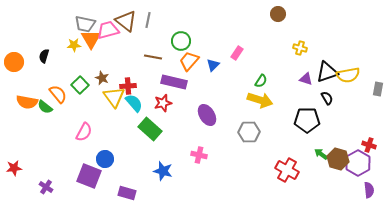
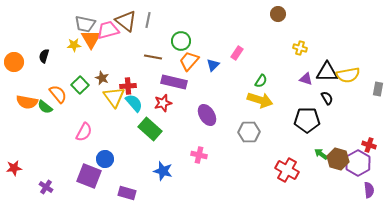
black triangle at (327, 72): rotated 20 degrees clockwise
